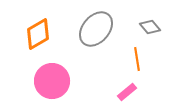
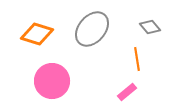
gray ellipse: moved 4 px left
orange diamond: moved 1 px left; rotated 48 degrees clockwise
